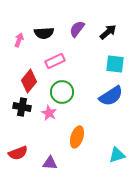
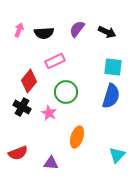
black arrow: moved 1 px left; rotated 66 degrees clockwise
pink arrow: moved 10 px up
cyan square: moved 2 px left, 3 px down
green circle: moved 4 px right
blue semicircle: rotated 40 degrees counterclockwise
black cross: rotated 18 degrees clockwise
cyan triangle: rotated 30 degrees counterclockwise
purple triangle: moved 1 px right
